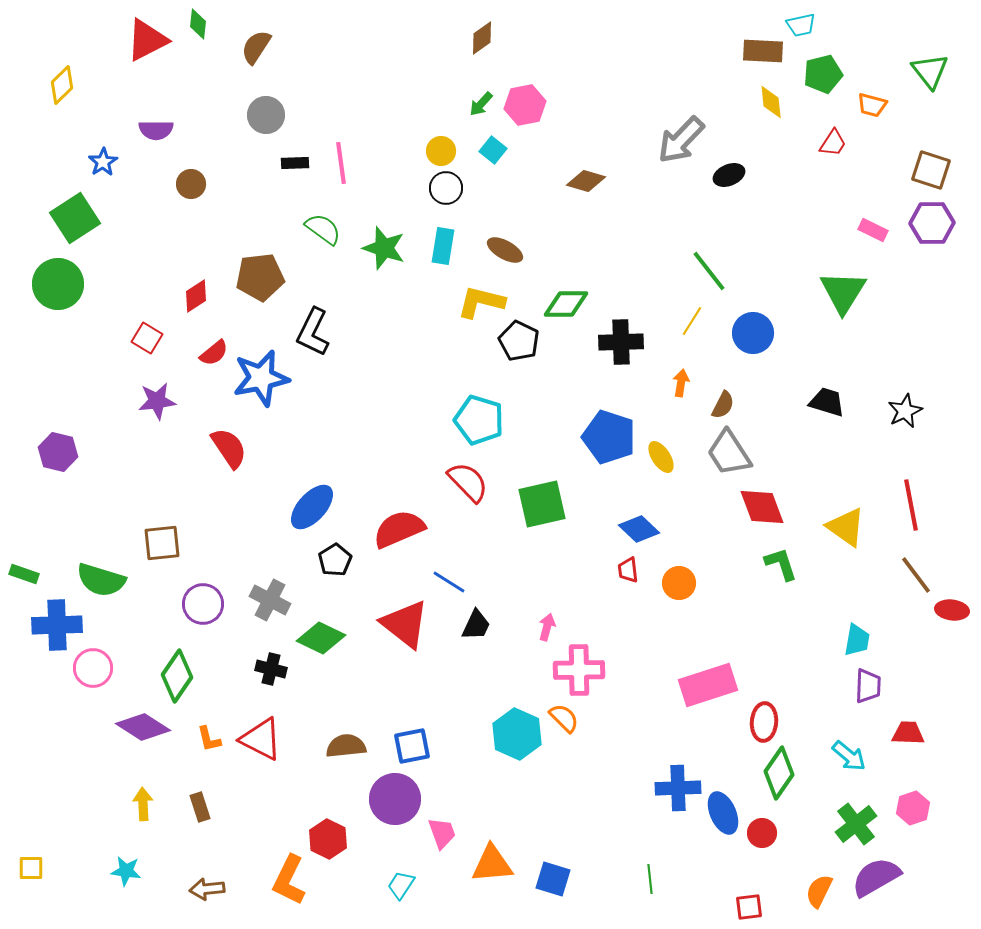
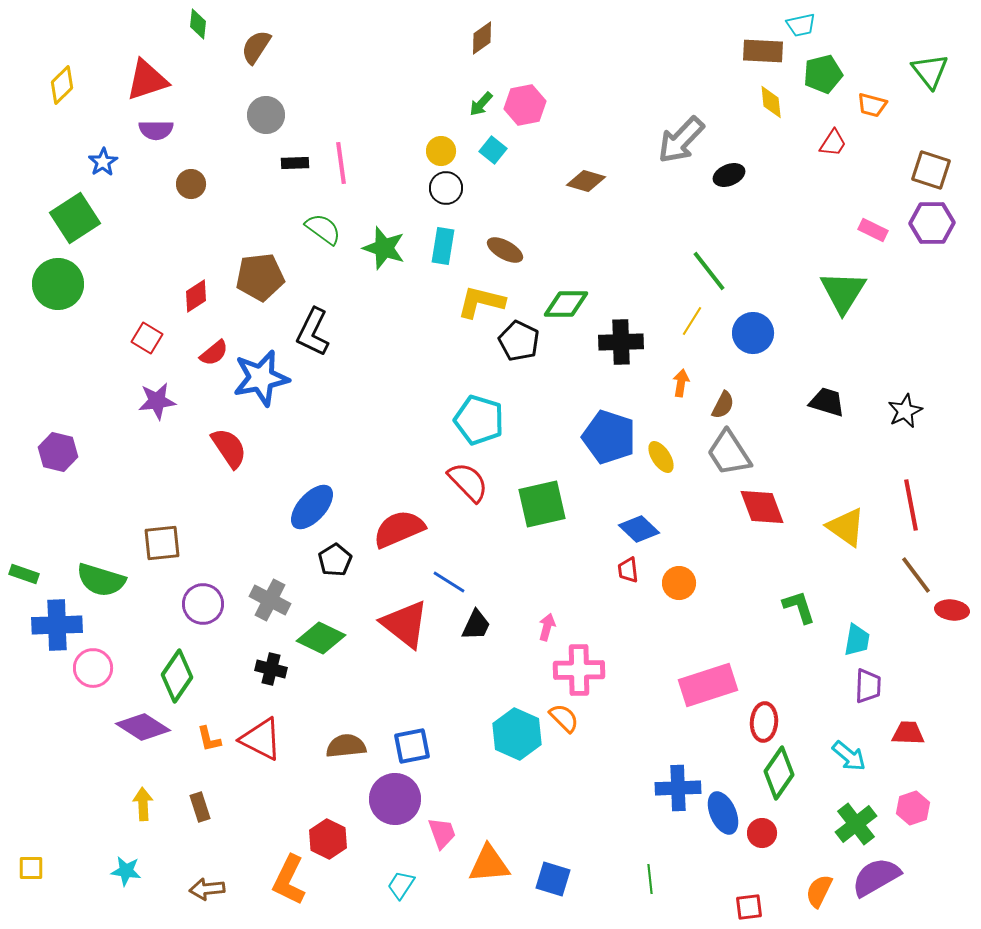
red triangle at (147, 40): moved 40 px down; rotated 9 degrees clockwise
green L-shape at (781, 564): moved 18 px right, 43 px down
orange triangle at (492, 864): moved 3 px left
